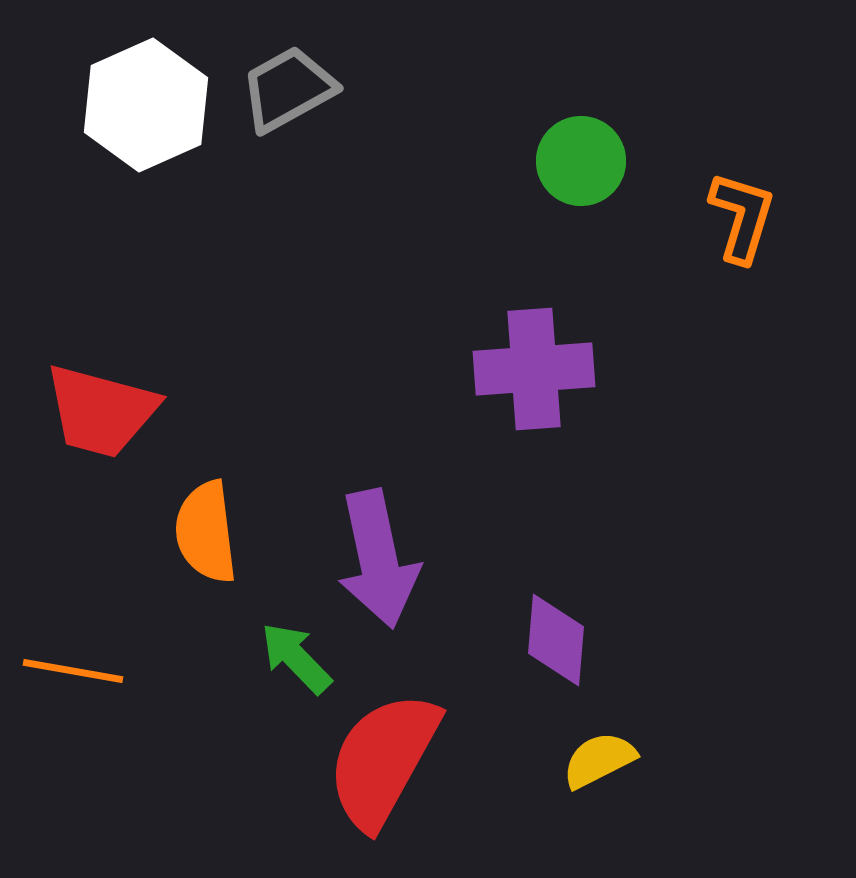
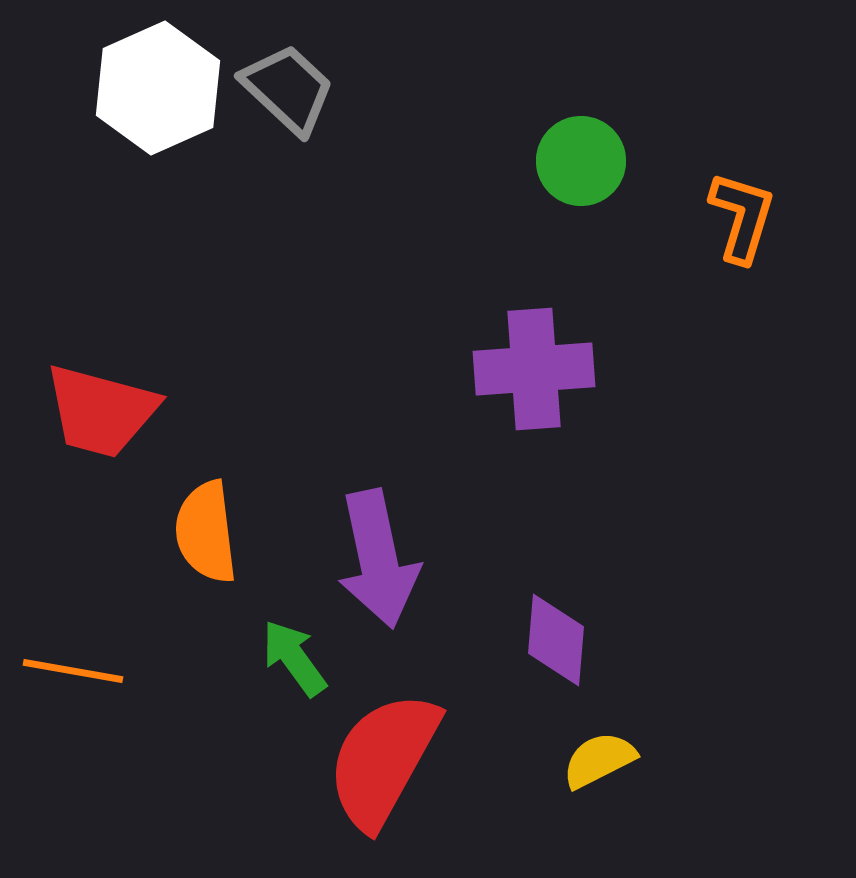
gray trapezoid: rotated 72 degrees clockwise
white hexagon: moved 12 px right, 17 px up
green arrow: moved 2 px left; rotated 8 degrees clockwise
